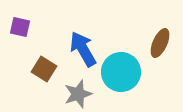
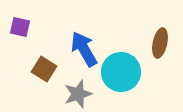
brown ellipse: rotated 12 degrees counterclockwise
blue arrow: moved 1 px right
